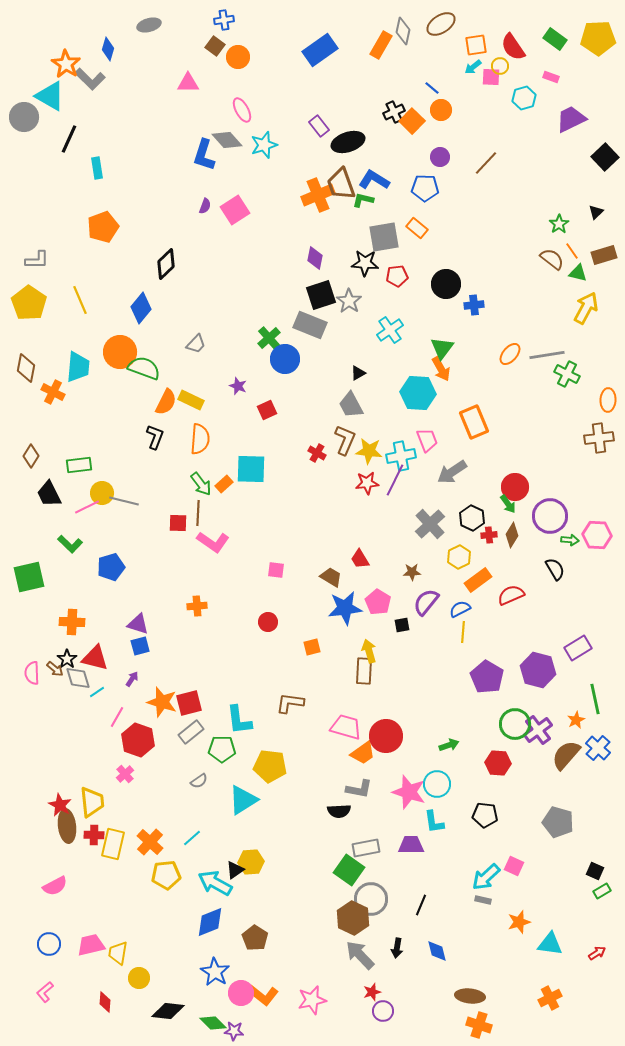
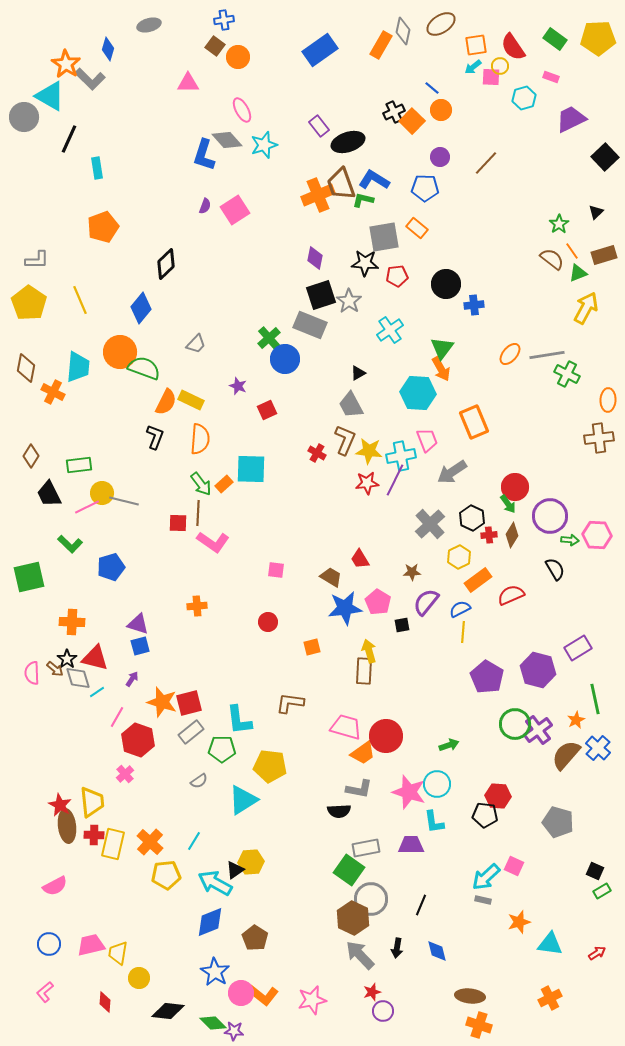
green triangle at (578, 273): rotated 36 degrees counterclockwise
red hexagon at (498, 763): moved 33 px down
cyan line at (192, 838): moved 2 px right, 3 px down; rotated 18 degrees counterclockwise
